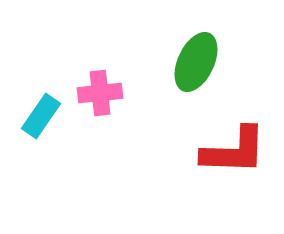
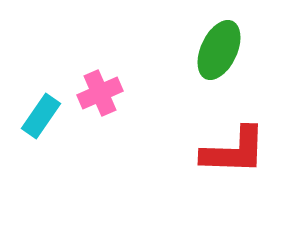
green ellipse: moved 23 px right, 12 px up
pink cross: rotated 18 degrees counterclockwise
